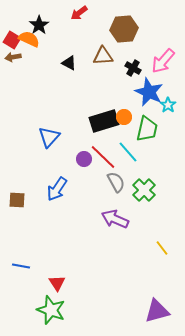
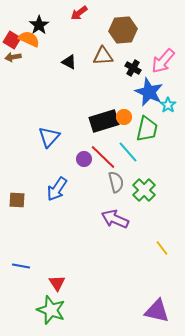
brown hexagon: moved 1 px left, 1 px down
black triangle: moved 1 px up
gray semicircle: rotated 15 degrees clockwise
purple triangle: rotated 28 degrees clockwise
